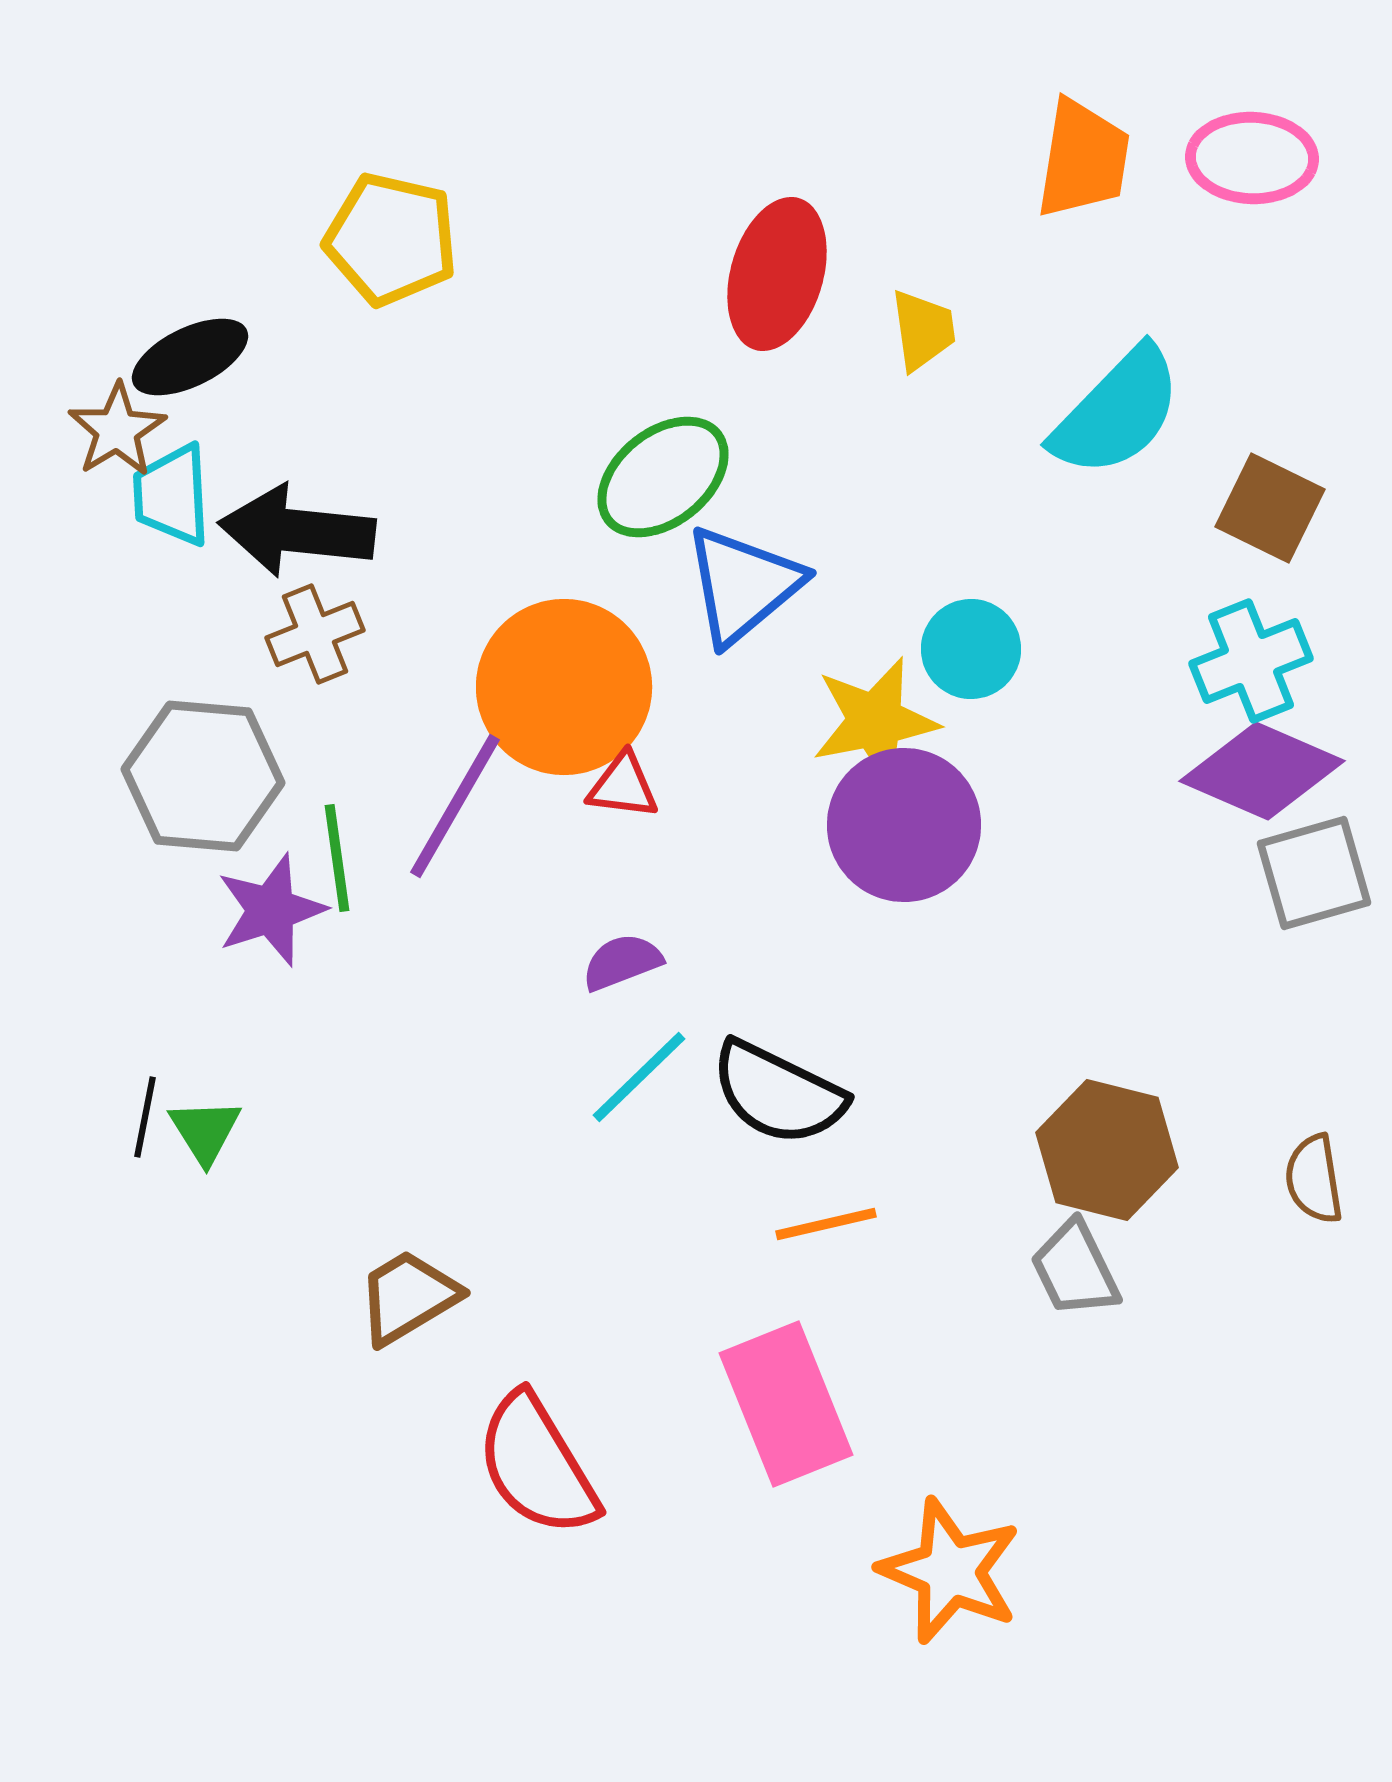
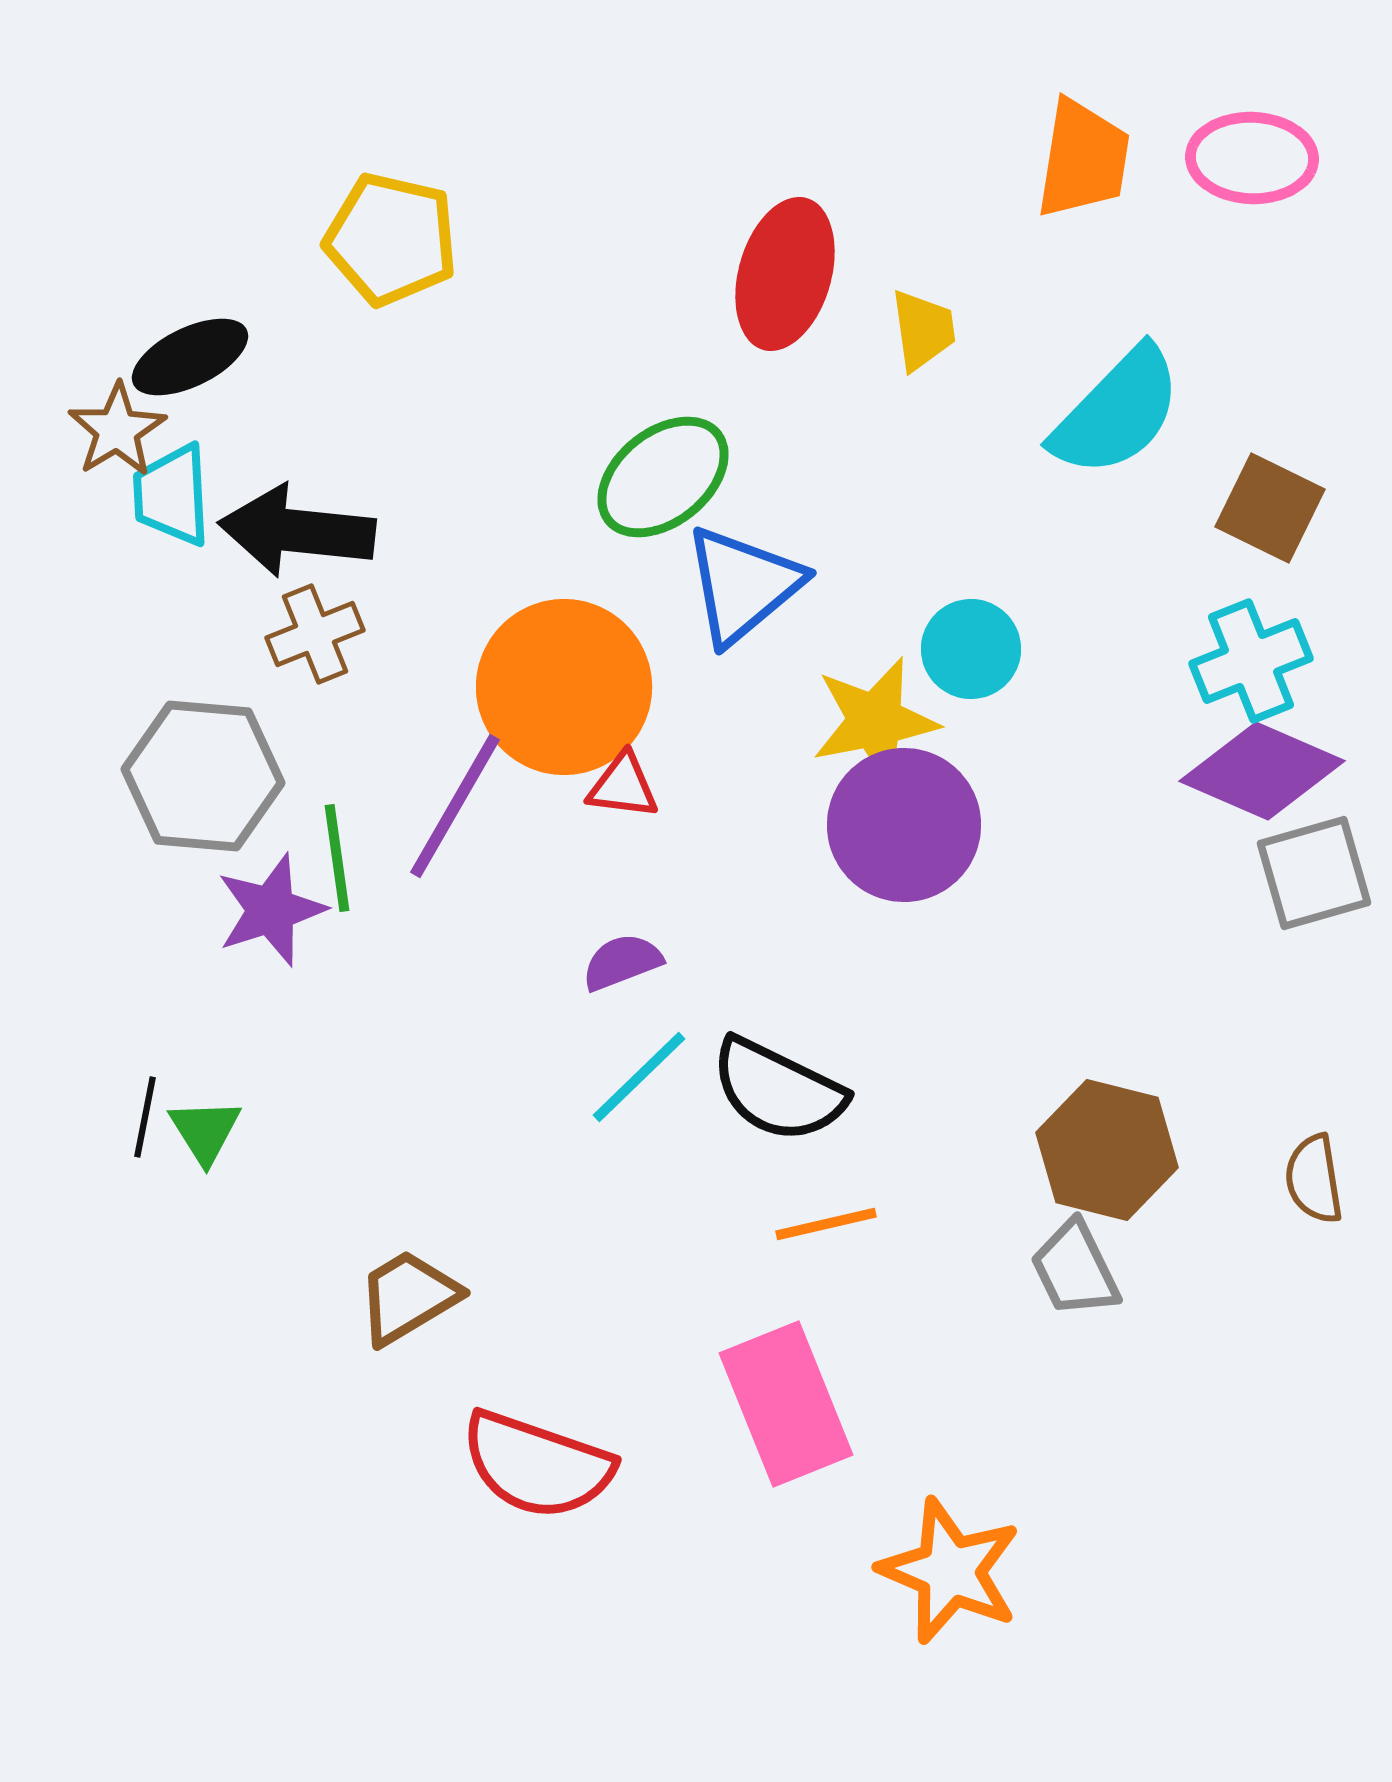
red ellipse: moved 8 px right
black semicircle: moved 3 px up
red semicircle: rotated 40 degrees counterclockwise
